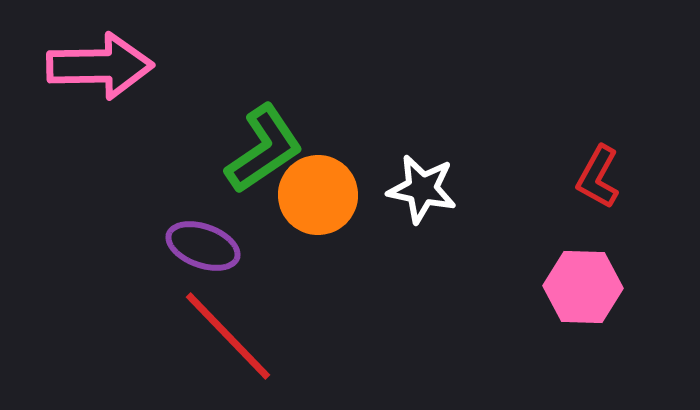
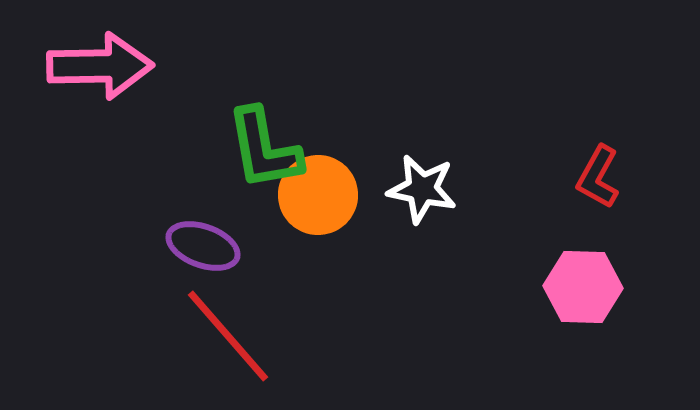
green L-shape: rotated 114 degrees clockwise
red line: rotated 3 degrees clockwise
